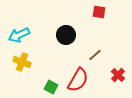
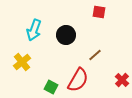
cyan arrow: moved 15 px right, 5 px up; rotated 45 degrees counterclockwise
yellow cross: rotated 30 degrees clockwise
red cross: moved 4 px right, 5 px down
